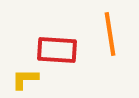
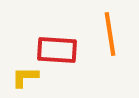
yellow L-shape: moved 2 px up
